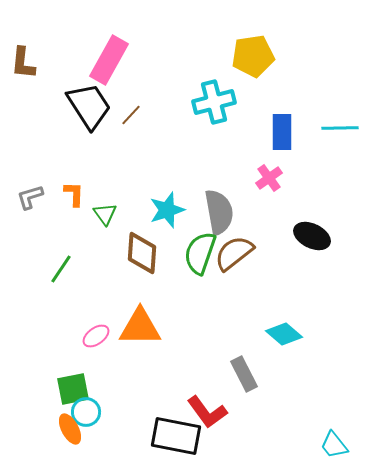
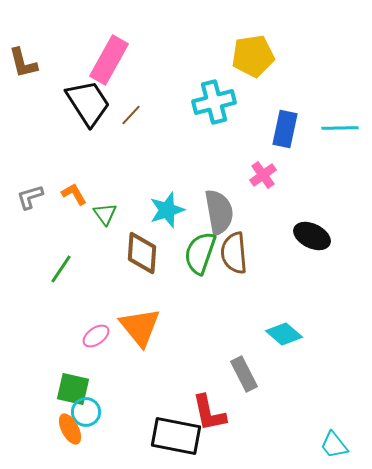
brown L-shape: rotated 20 degrees counterclockwise
black trapezoid: moved 1 px left, 3 px up
blue rectangle: moved 3 px right, 3 px up; rotated 12 degrees clockwise
pink cross: moved 6 px left, 3 px up
orange L-shape: rotated 32 degrees counterclockwise
brown semicircle: rotated 57 degrees counterclockwise
orange triangle: rotated 51 degrees clockwise
green square: rotated 24 degrees clockwise
red L-shape: moved 2 px right, 1 px down; rotated 24 degrees clockwise
